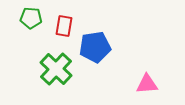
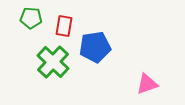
green cross: moved 3 px left, 7 px up
pink triangle: rotated 15 degrees counterclockwise
